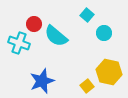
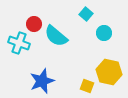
cyan square: moved 1 px left, 1 px up
yellow square: rotated 32 degrees counterclockwise
